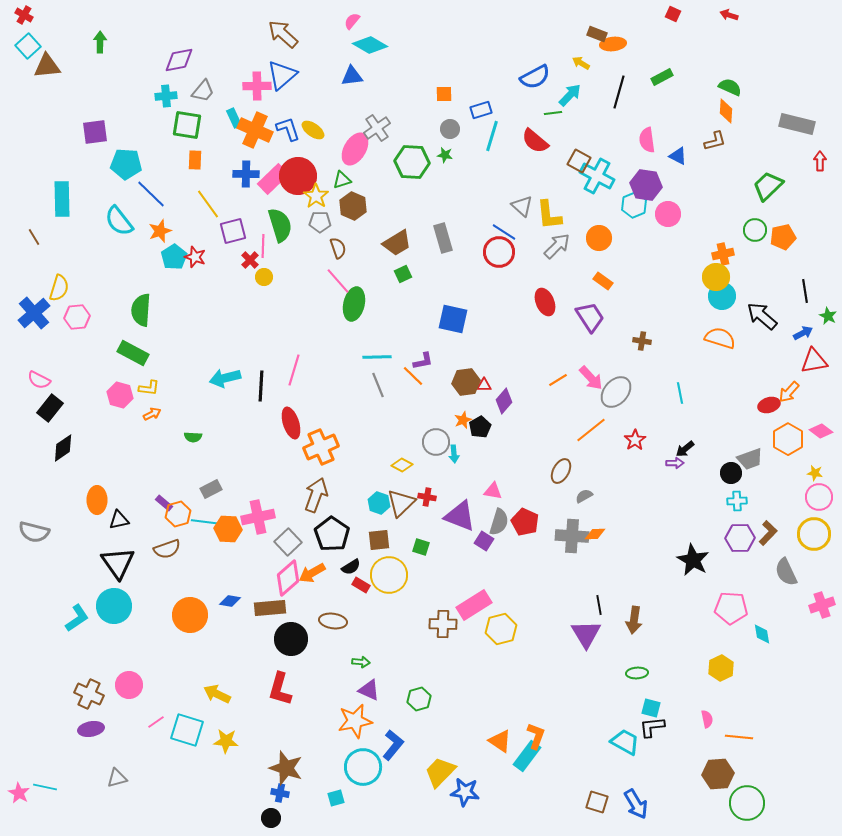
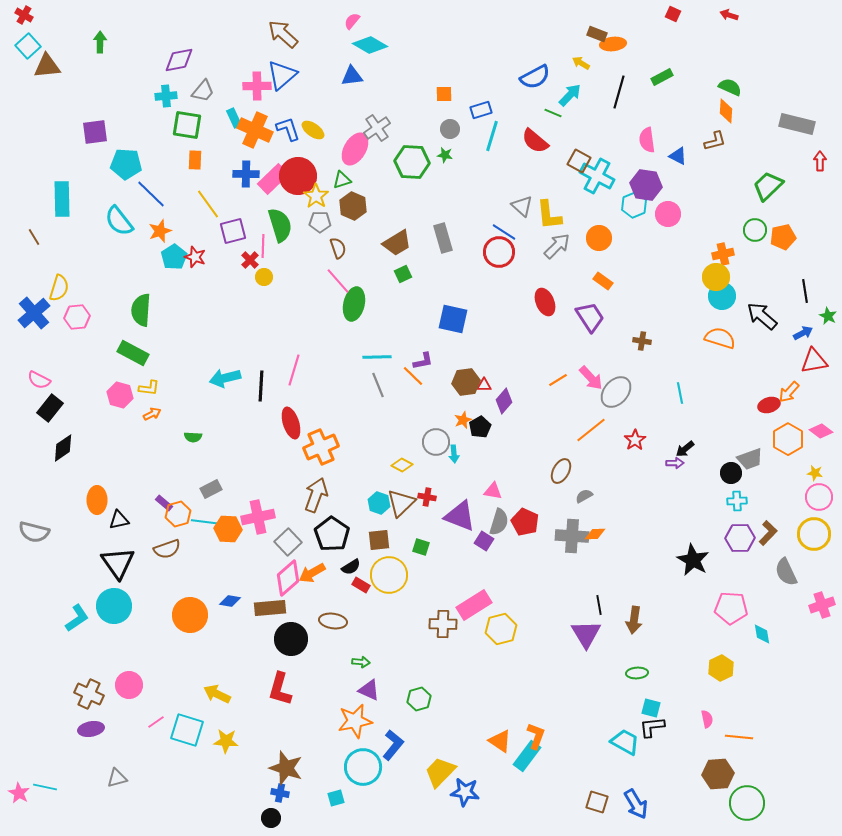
green line at (553, 113): rotated 30 degrees clockwise
